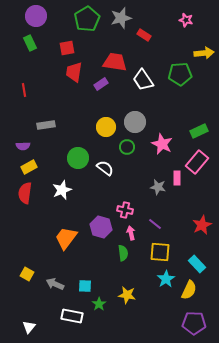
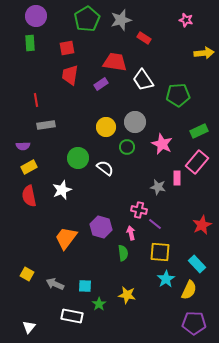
gray star at (121, 18): moved 2 px down
red rectangle at (144, 35): moved 3 px down
green rectangle at (30, 43): rotated 21 degrees clockwise
red trapezoid at (74, 72): moved 4 px left, 3 px down
green pentagon at (180, 74): moved 2 px left, 21 px down
red line at (24, 90): moved 12 px right, 10 px down
red semicircle at (25, 193): moved 4 px right, 3 px down; rotated 20 degrees counterclockwise
pink cross at (125, 210): moved 14 px right
